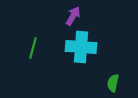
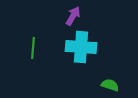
green line: rotated 10 degrees counterclockwise
green semicircle: moved 3 px left, 2 px down; rotated 96 degrees clockwise
